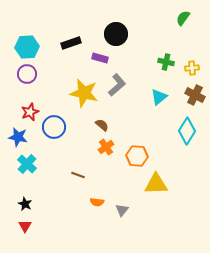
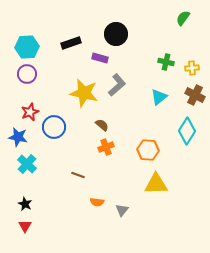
orange cross: rotated 14 degrees clockwise
orange hexagon: moved 11 px right, 6 px up
